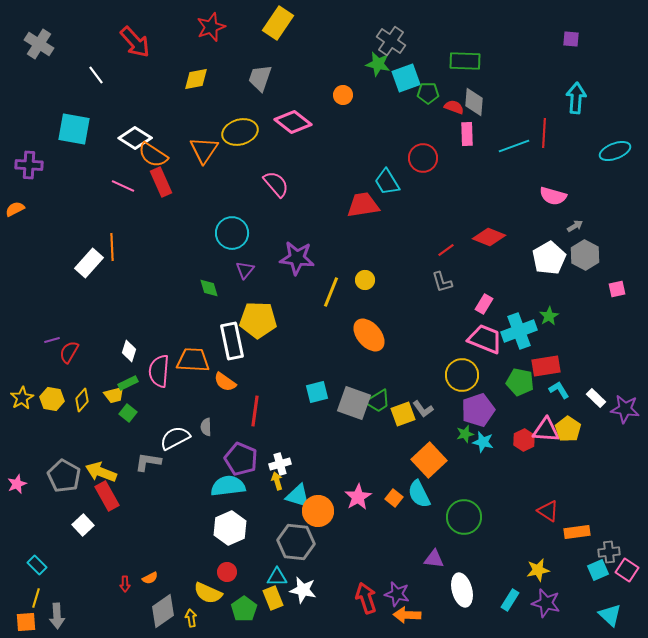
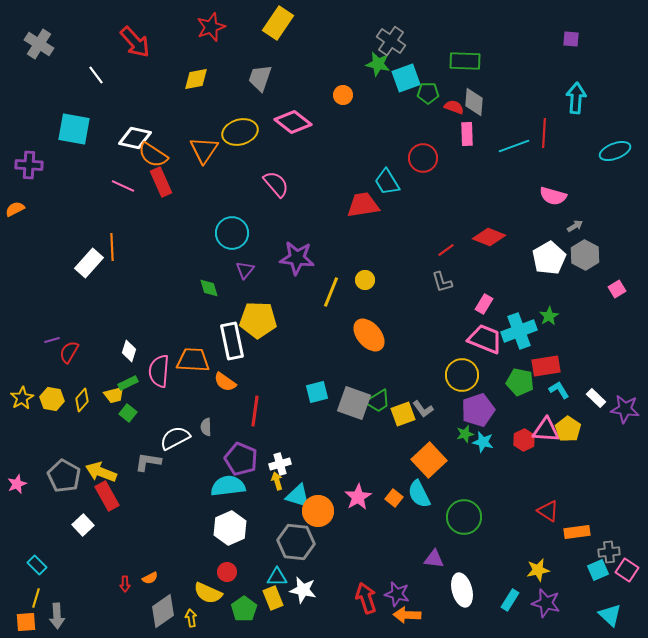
white diamond at (135, 138): rotated 20 degrees counterclockwise
pink square at (617, 289): rotated 18 degrees counterclockwise
